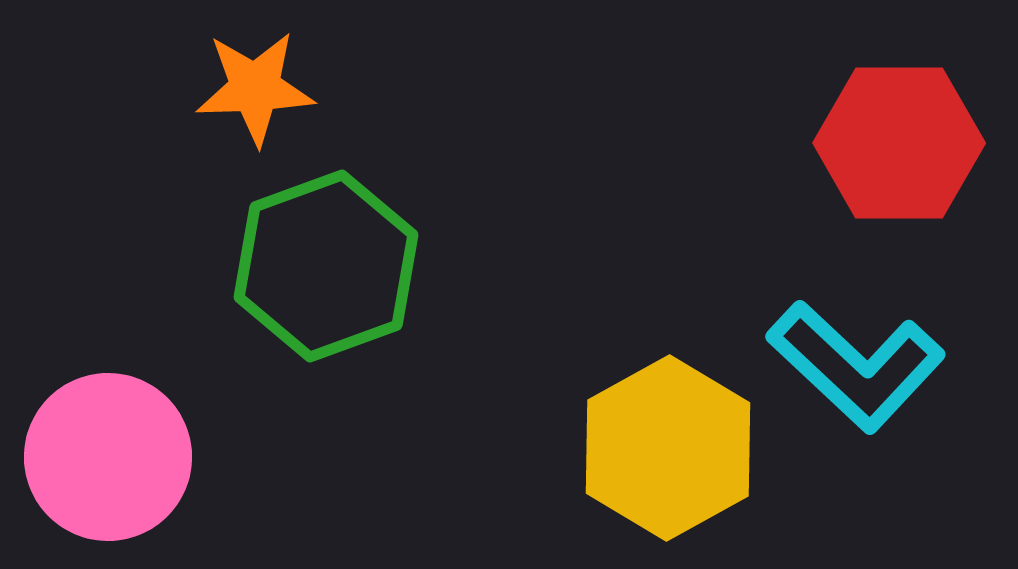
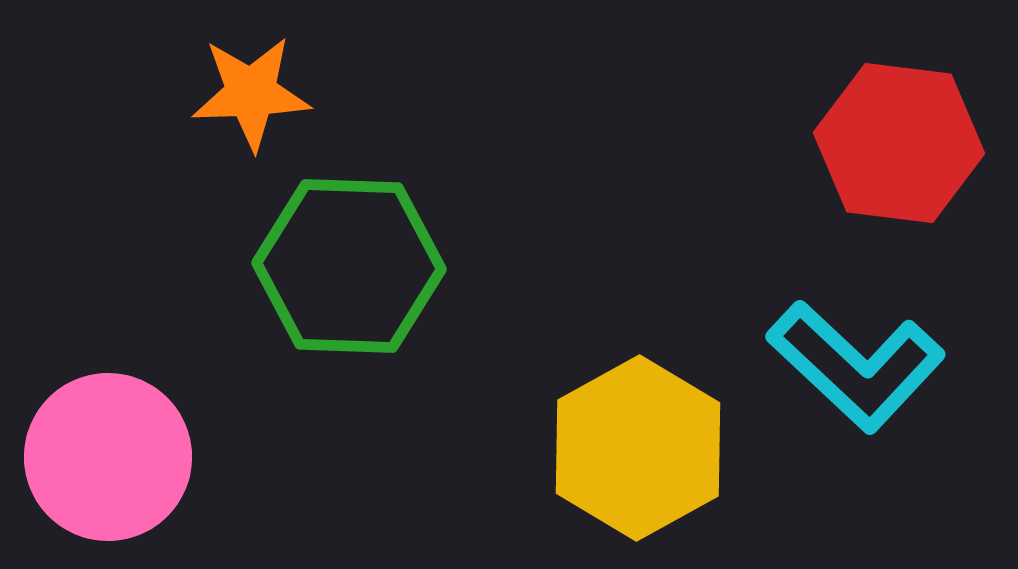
orange star: moved 4 px left, 5 px down
red hexagon: rotated 7 degrees clockwise
green hexagon: moved 23 px right; rotated 22 degrees clockwise
yellow hexagon: moved 30 px left
